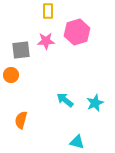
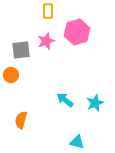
pink star: rotated 18 degrees counterclockwise
